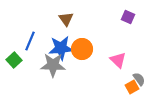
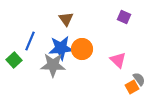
purple square: moved 4 px left
